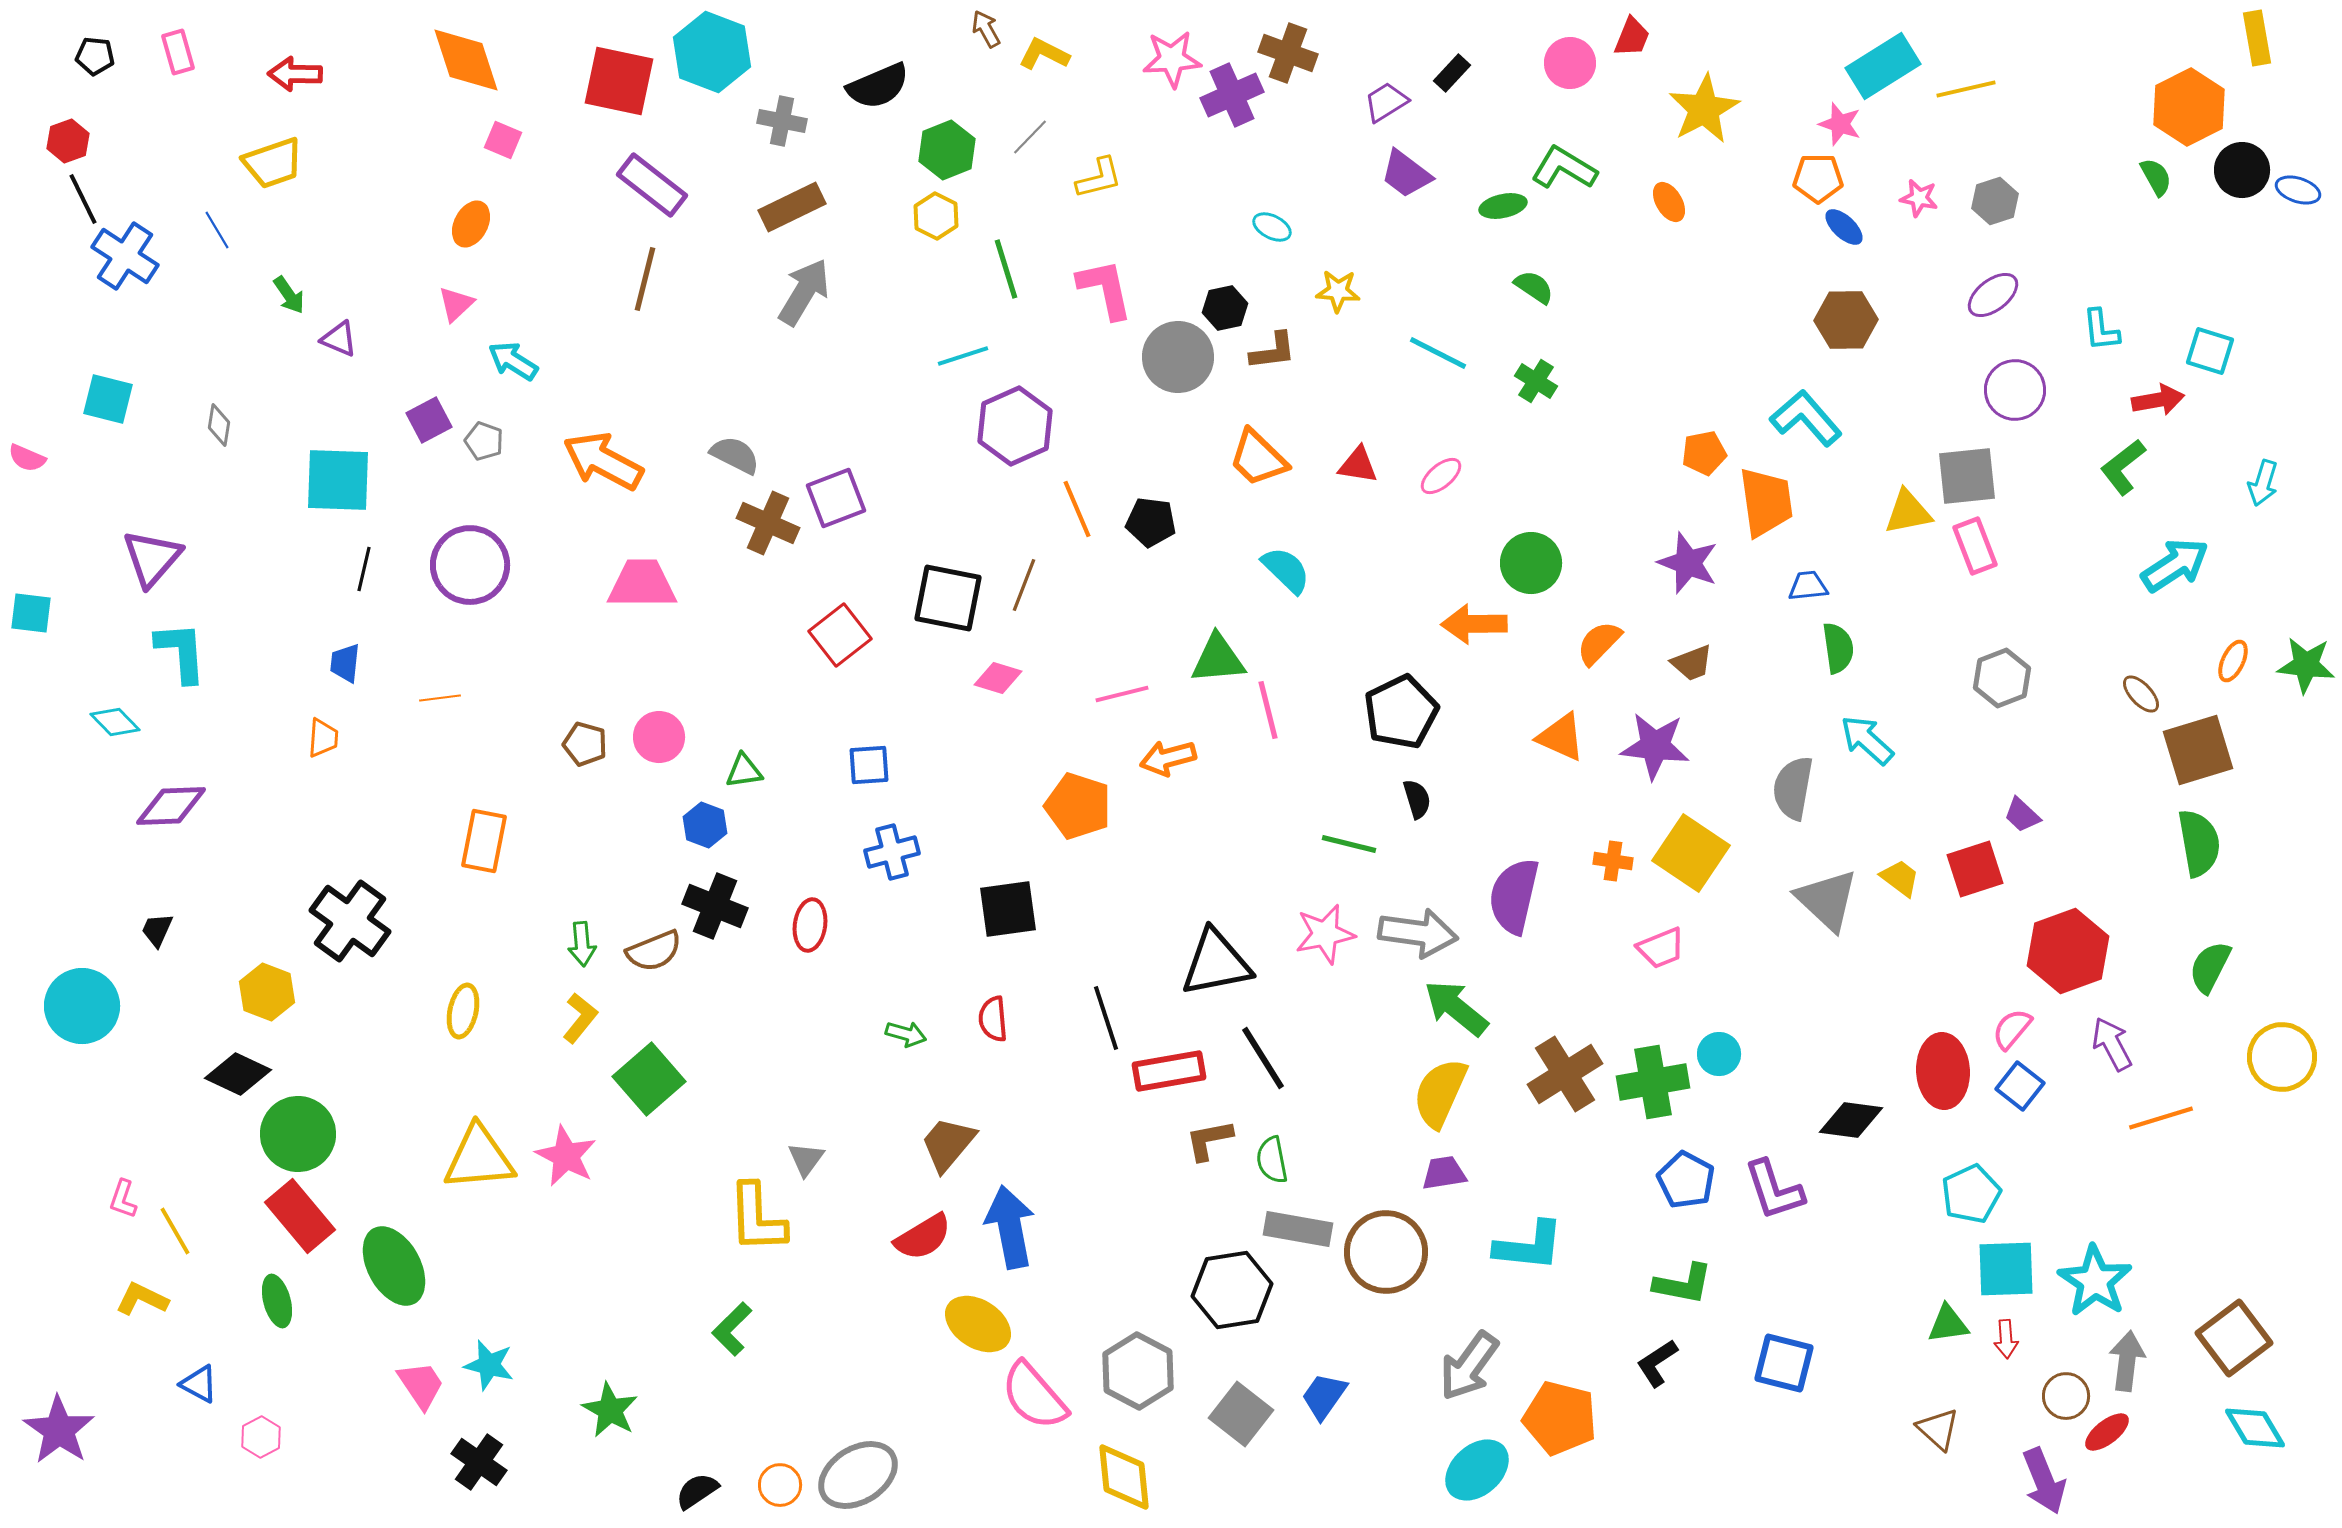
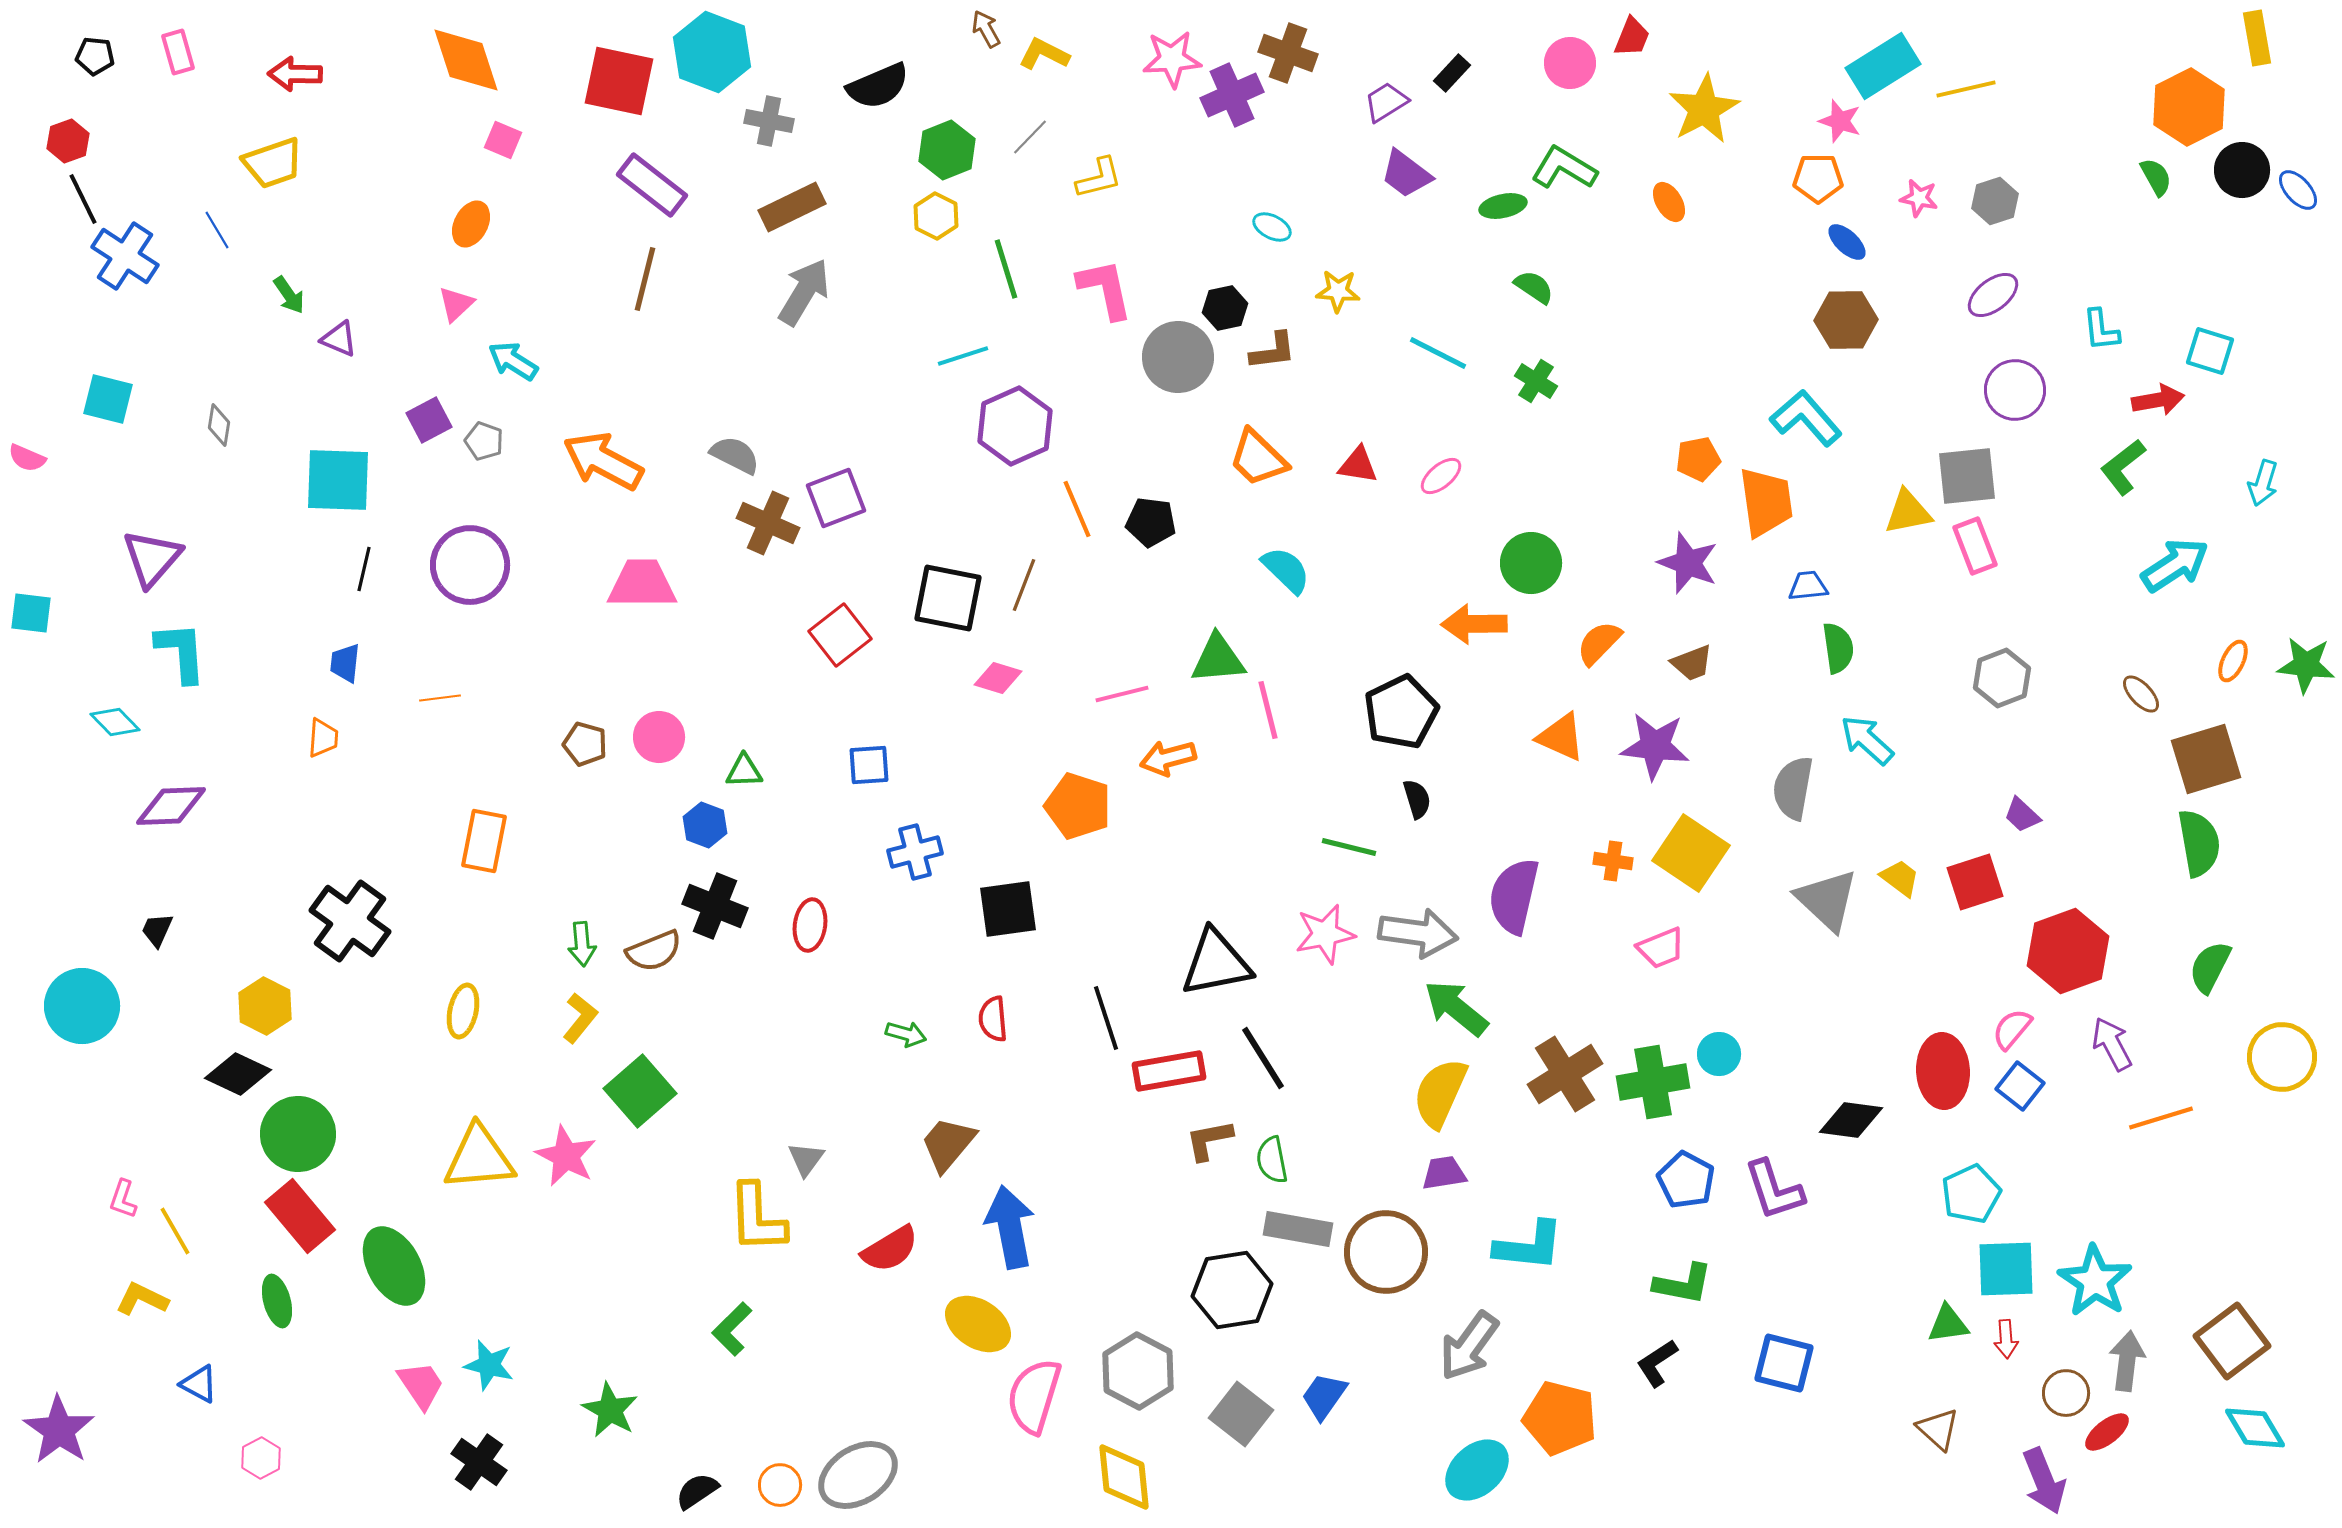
gray cross at (782, 121): moved 13 px left
pink star at (1840, 124): moved 3 px up
blue ellipse at (2298, 190): rotated 30 degrees clockwise
blue ellipse at (1844, 227): moved 3 px right, 15 px down
orange pentagon at (1704, 453): moved 6 px left, 6 px down
brown square at (2198, 750): moved 8 px right, 9 px down
green triangle at (744, 771): rotated 6 degrees clockwise
green line at (1349, 844): moved 3 px down
blue cross at (892, 852): moved 23 px right
red square at (1975, 869): moved 13 px down
yellow hexagon at (267, 992): moved 2 px left, 14 px down; rotated 6 degrees clockwise
green square at (649, 1079): moved 9 px left, 12 px down
red semicircle at (923, 1237): moved 33 px left, 12 px down
brown square at (2234, 1338): moved 2 px left, 3 px down
gray arrow at (1469, 1366): moved 20 px up
pink semicircle at (1034, 1396): rotated 58 degrees clockwise
brown circle at (2066, 1396): moved 3 px up
pink hexagon at (261, 1437): moved 21 px down
